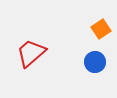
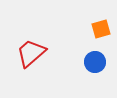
orange square: rotated 18 degrees clockwise
